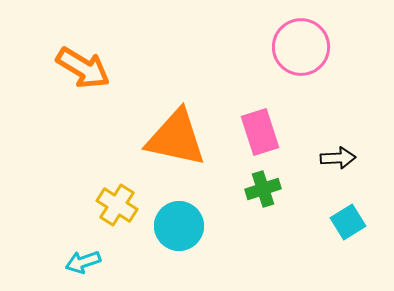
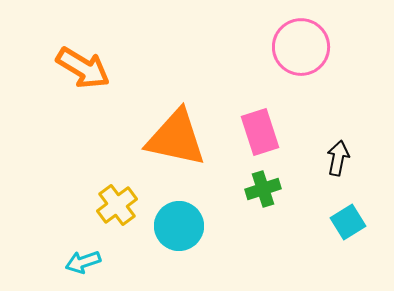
black arrow: rotated 76 degrees counterclockwise
yellow cross: rotated 21 degrees clockwise
